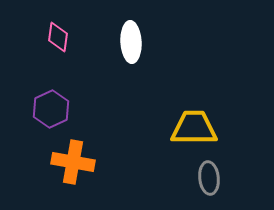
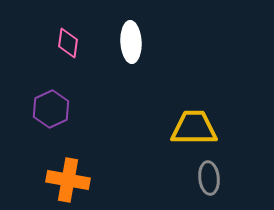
pink diamond: moved 10 px right, 6 px down
orange cross: moved 5 px left, 18 px down
